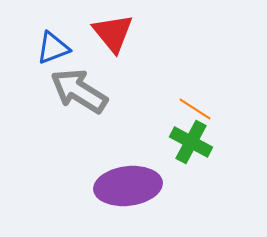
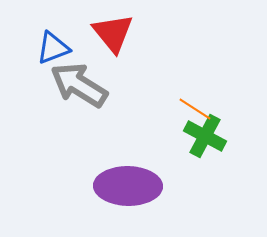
gray arrow: moved 6 px up
green cross: moved 14 px right, 6 px up
purple ellipse: rotated 8 degrees clockwise
